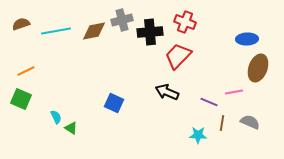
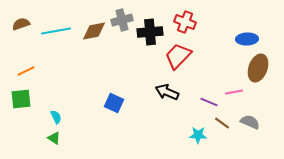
green square: rotated 30 degrees counterclockwise
brown line: rotated 63 degrees counterclockwise
green triangle: moved 17 px left, 10 px down
